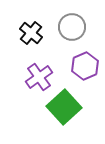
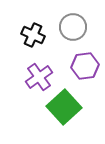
gray circle: moved 1 px right
black cross: moved 2 px right, 2 px down; rotated 15 degrees counterclockwise
purple hexagon: rotated 16 degrees clockwise
